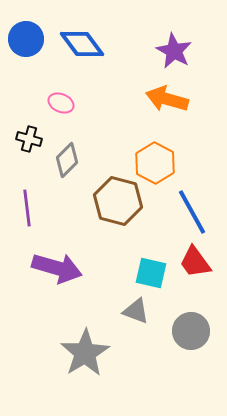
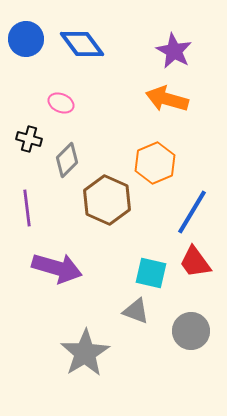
orange hexagon: rotated 9 degrees clockwise
brown hexagon: moved 11 px left, 1 px up; rotated 9 degrees clockwise
blue line: rotated 60 degrees clockwise
